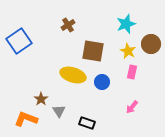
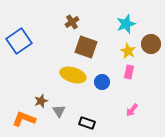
brown cross: moved 4 px right, 3 px up
brown square: moved 7 px left, 4 px up; rotated 10 degrees clockwise
pink rectangle: moved 3 px left
brown star: moved 2 px down; rotated 16 degrees clockwise
pink arrow: moved 3 px down
orange L-shape: moved 2 px left
